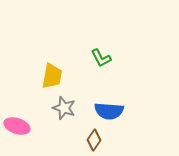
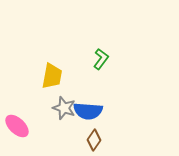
green L-shape: moved 1 px down; rotated 115 degrees counterclockwise
blue semicircle: moved 21 px left
pink ellipse: rotated 25 degrees clockwise
